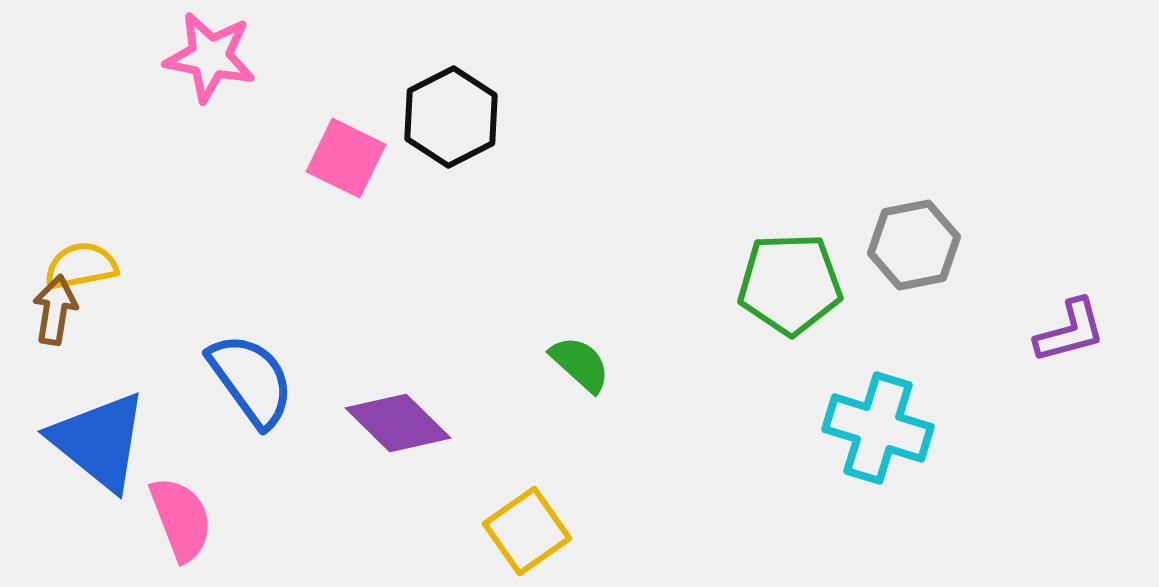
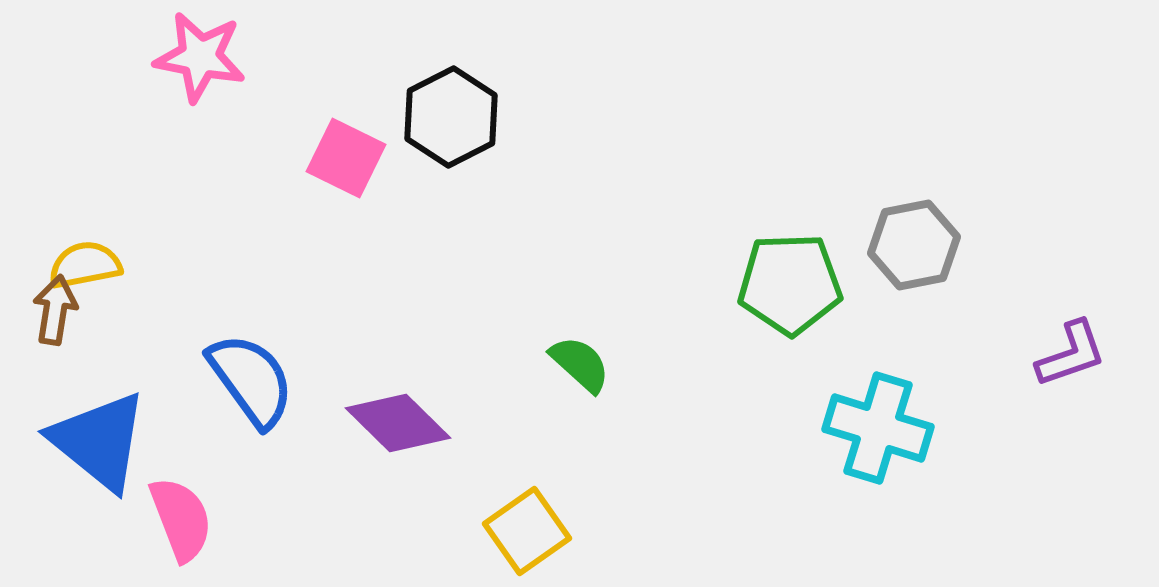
pink star: moved 10 px left
yellow semicircle: moved 4 px right, 1 px up
purple L-shape: moved 1 px right, 23 px down; rotated 4 degrees counterclockwise
